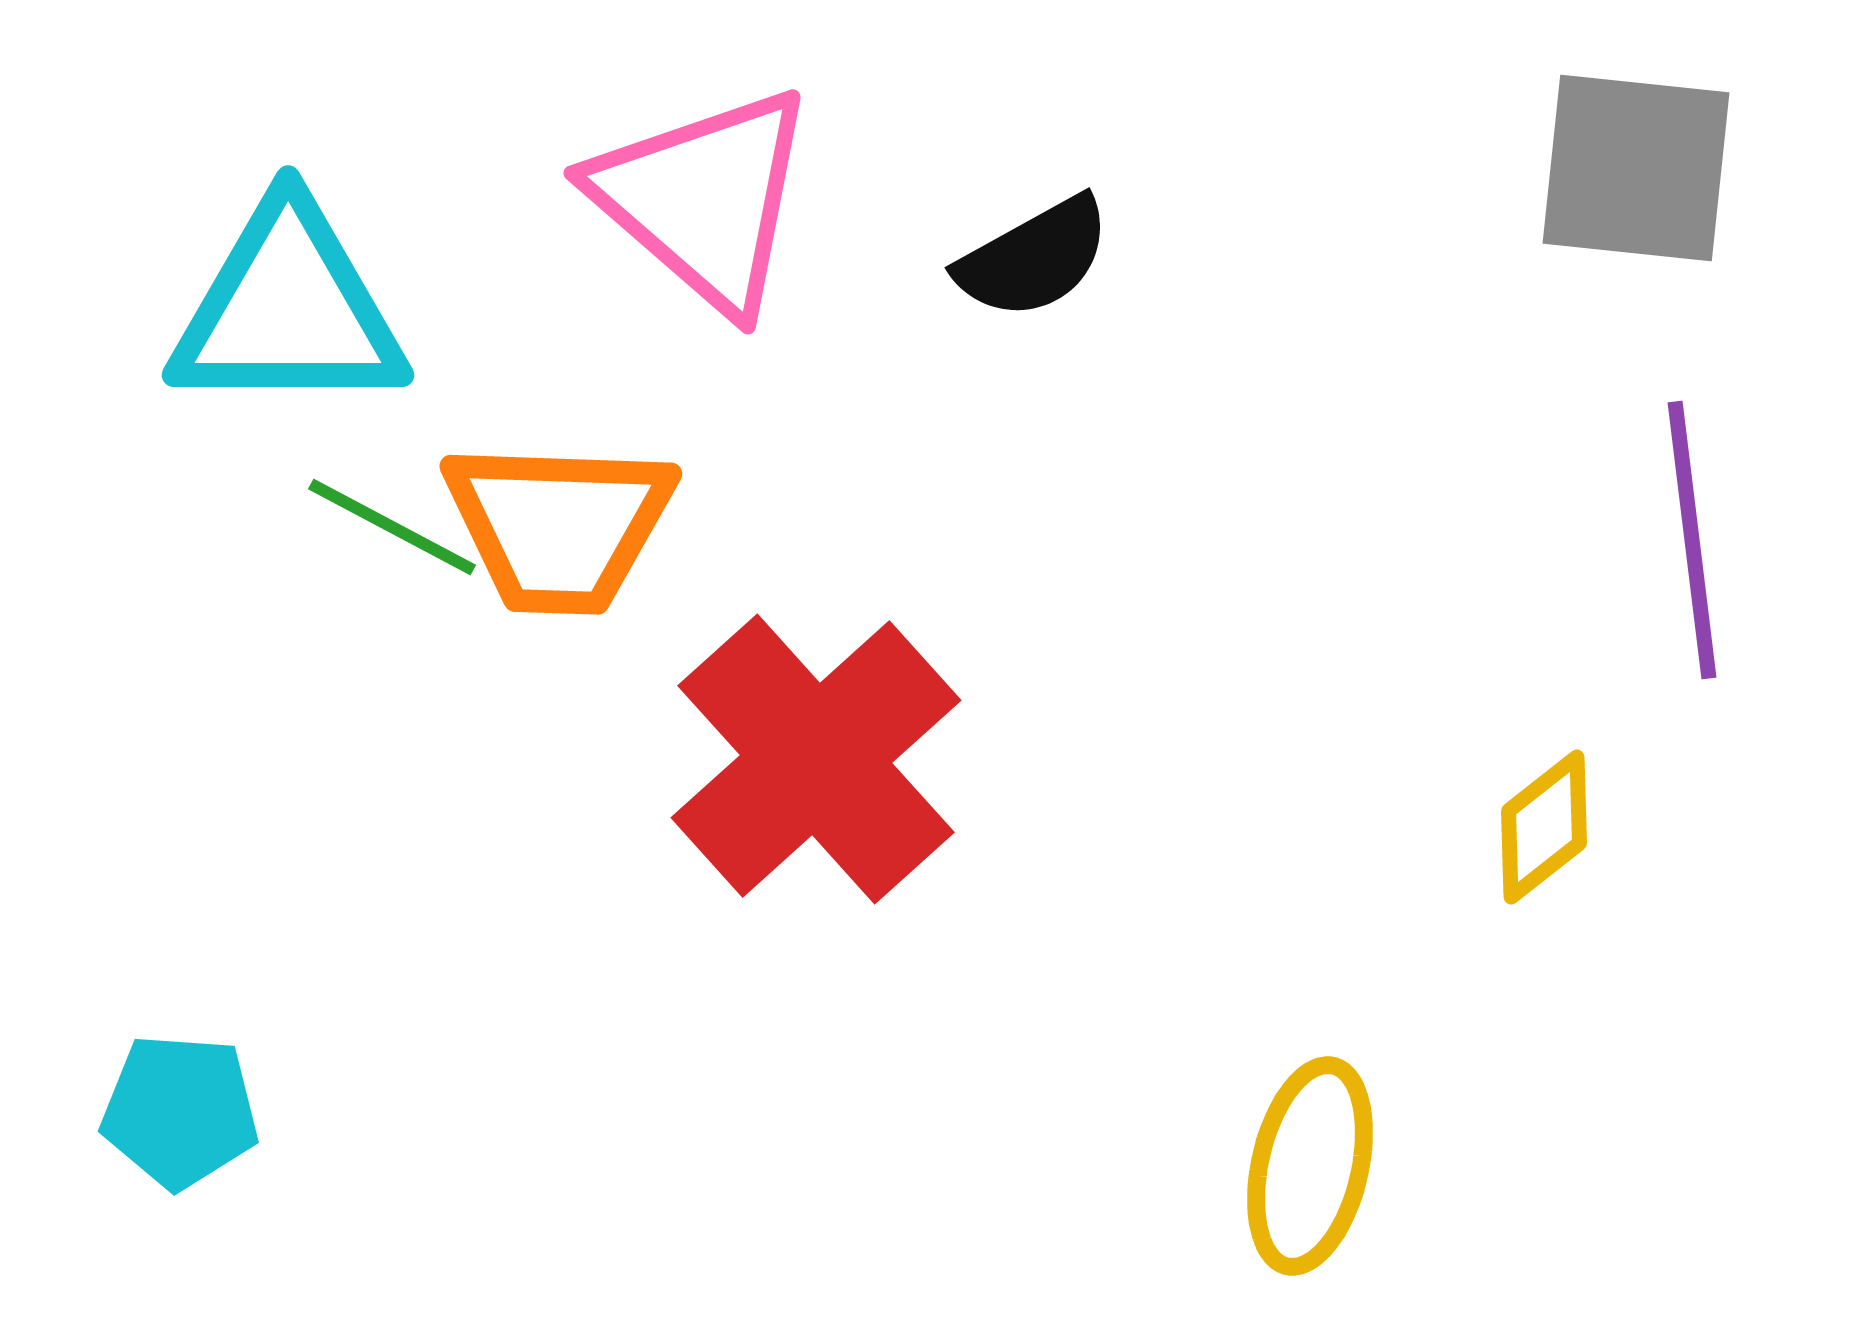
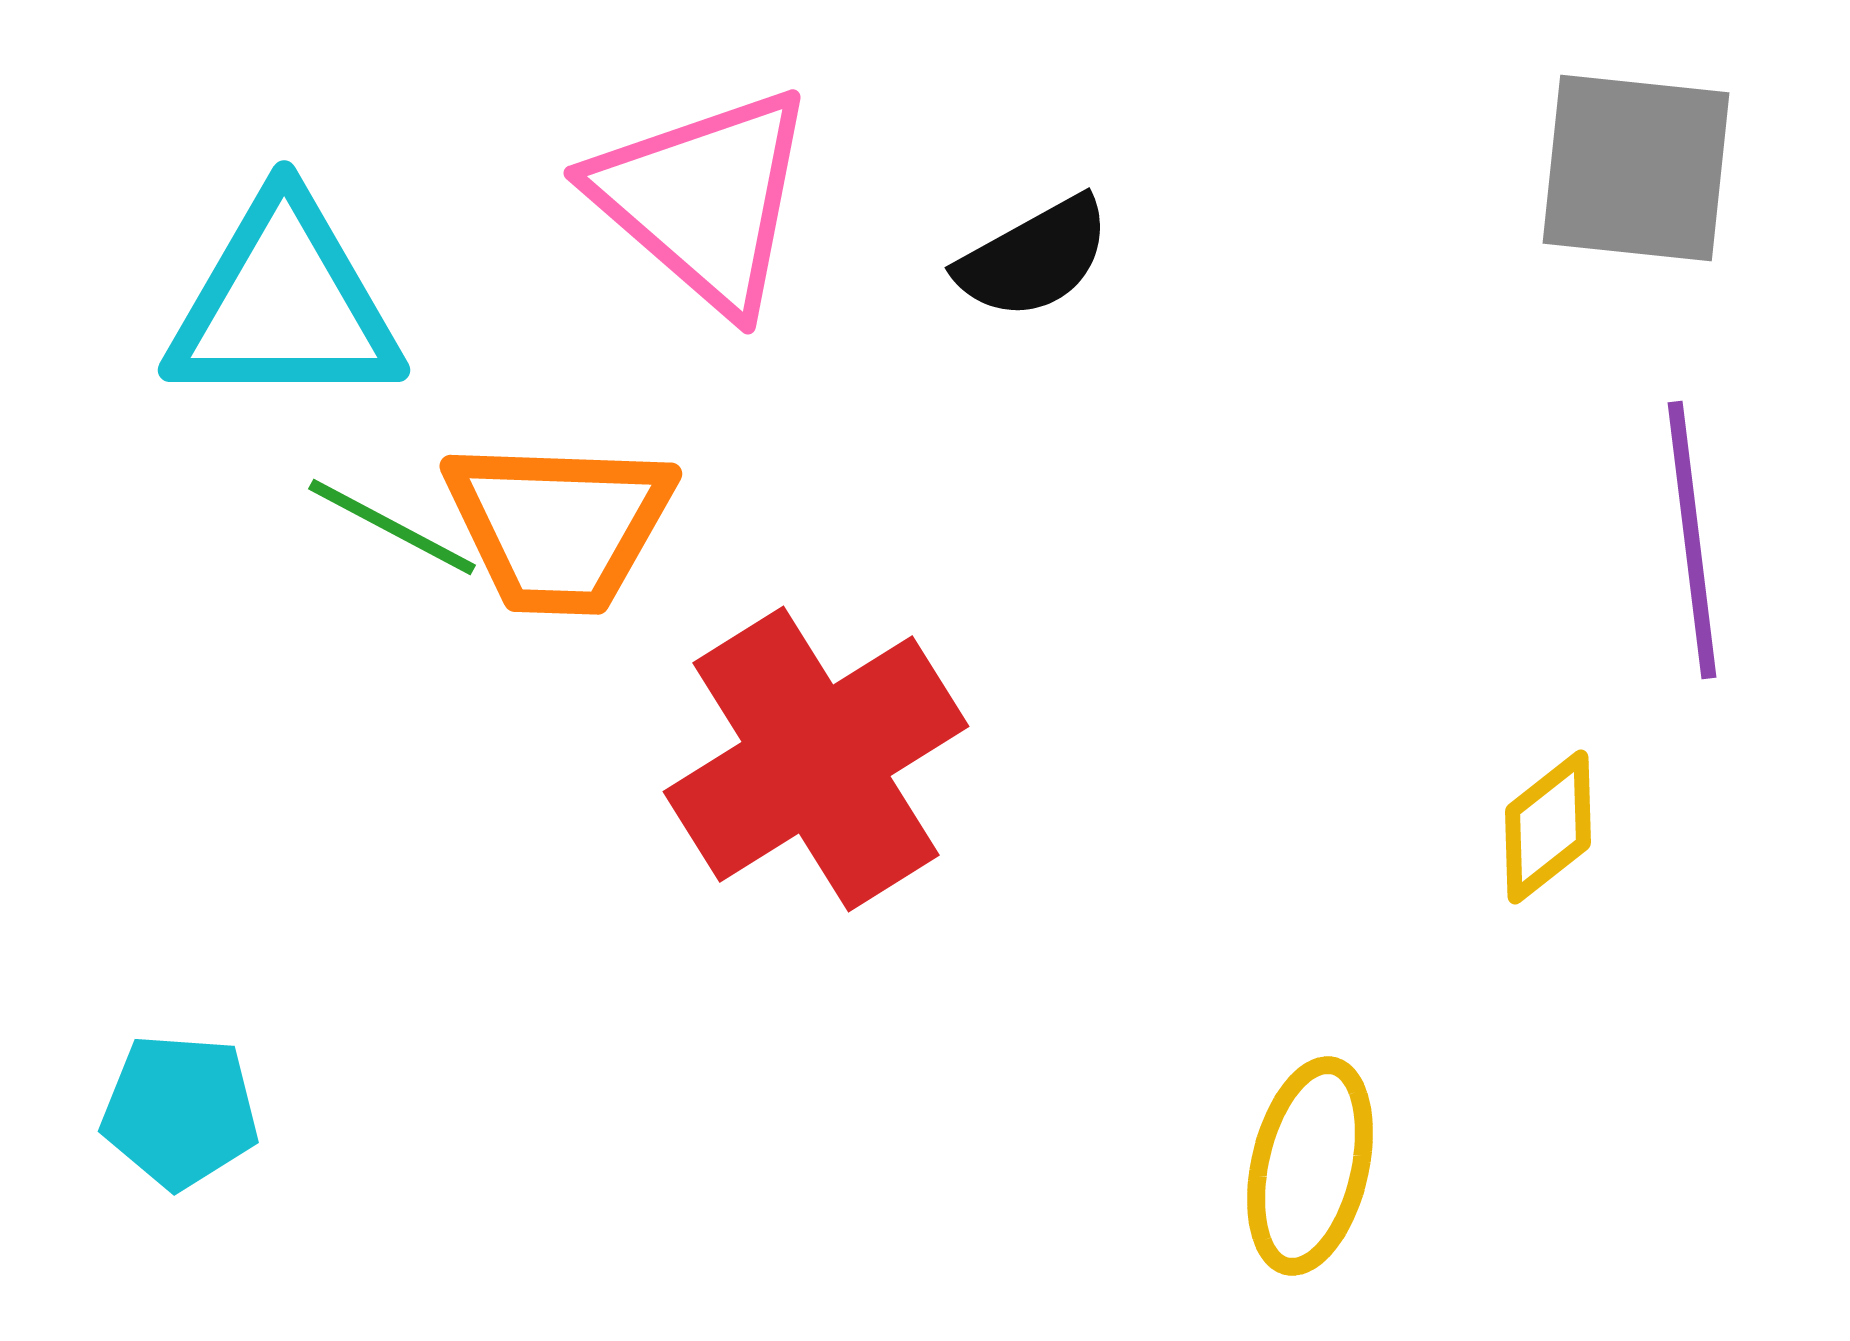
cyan triangle: moved 4 px left, 5 px up
red cross: rotated 10 degrees clockwise
yellow diamond: moved 4 px right
